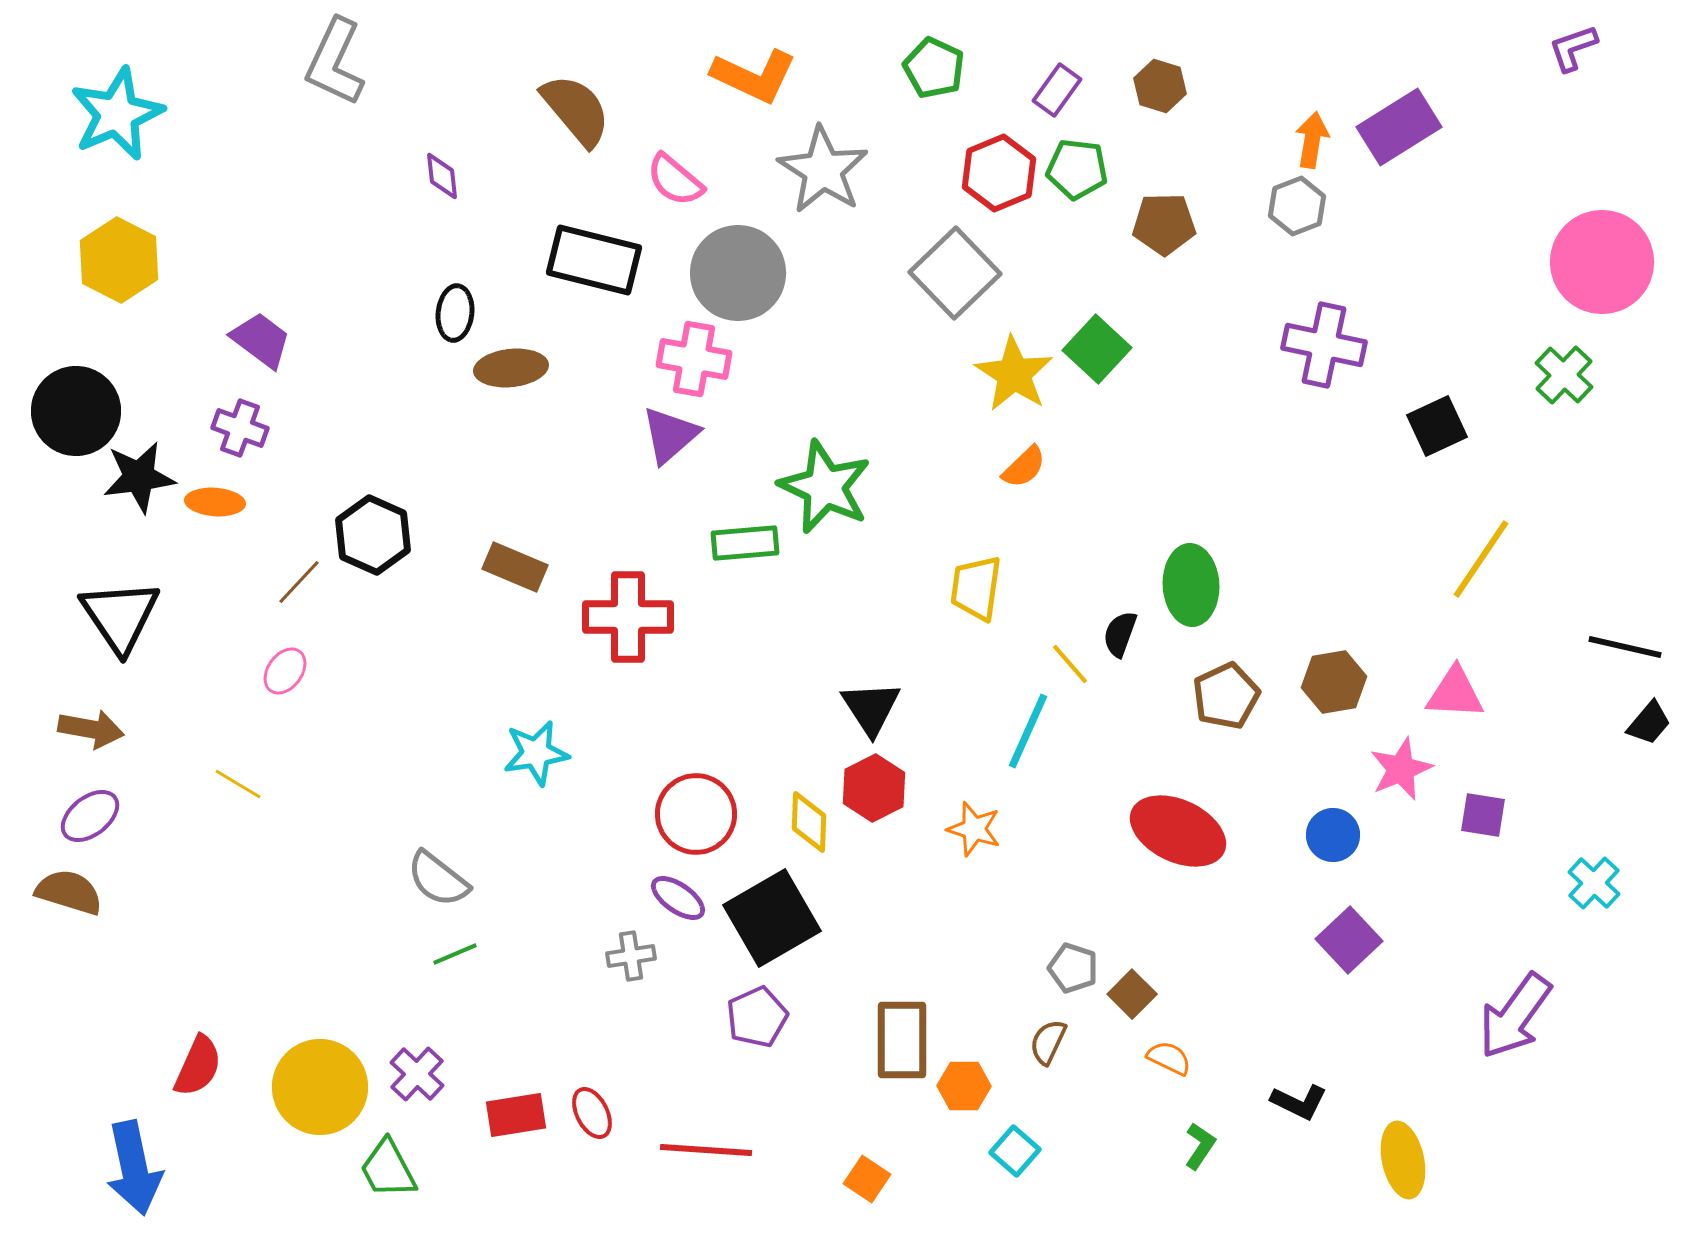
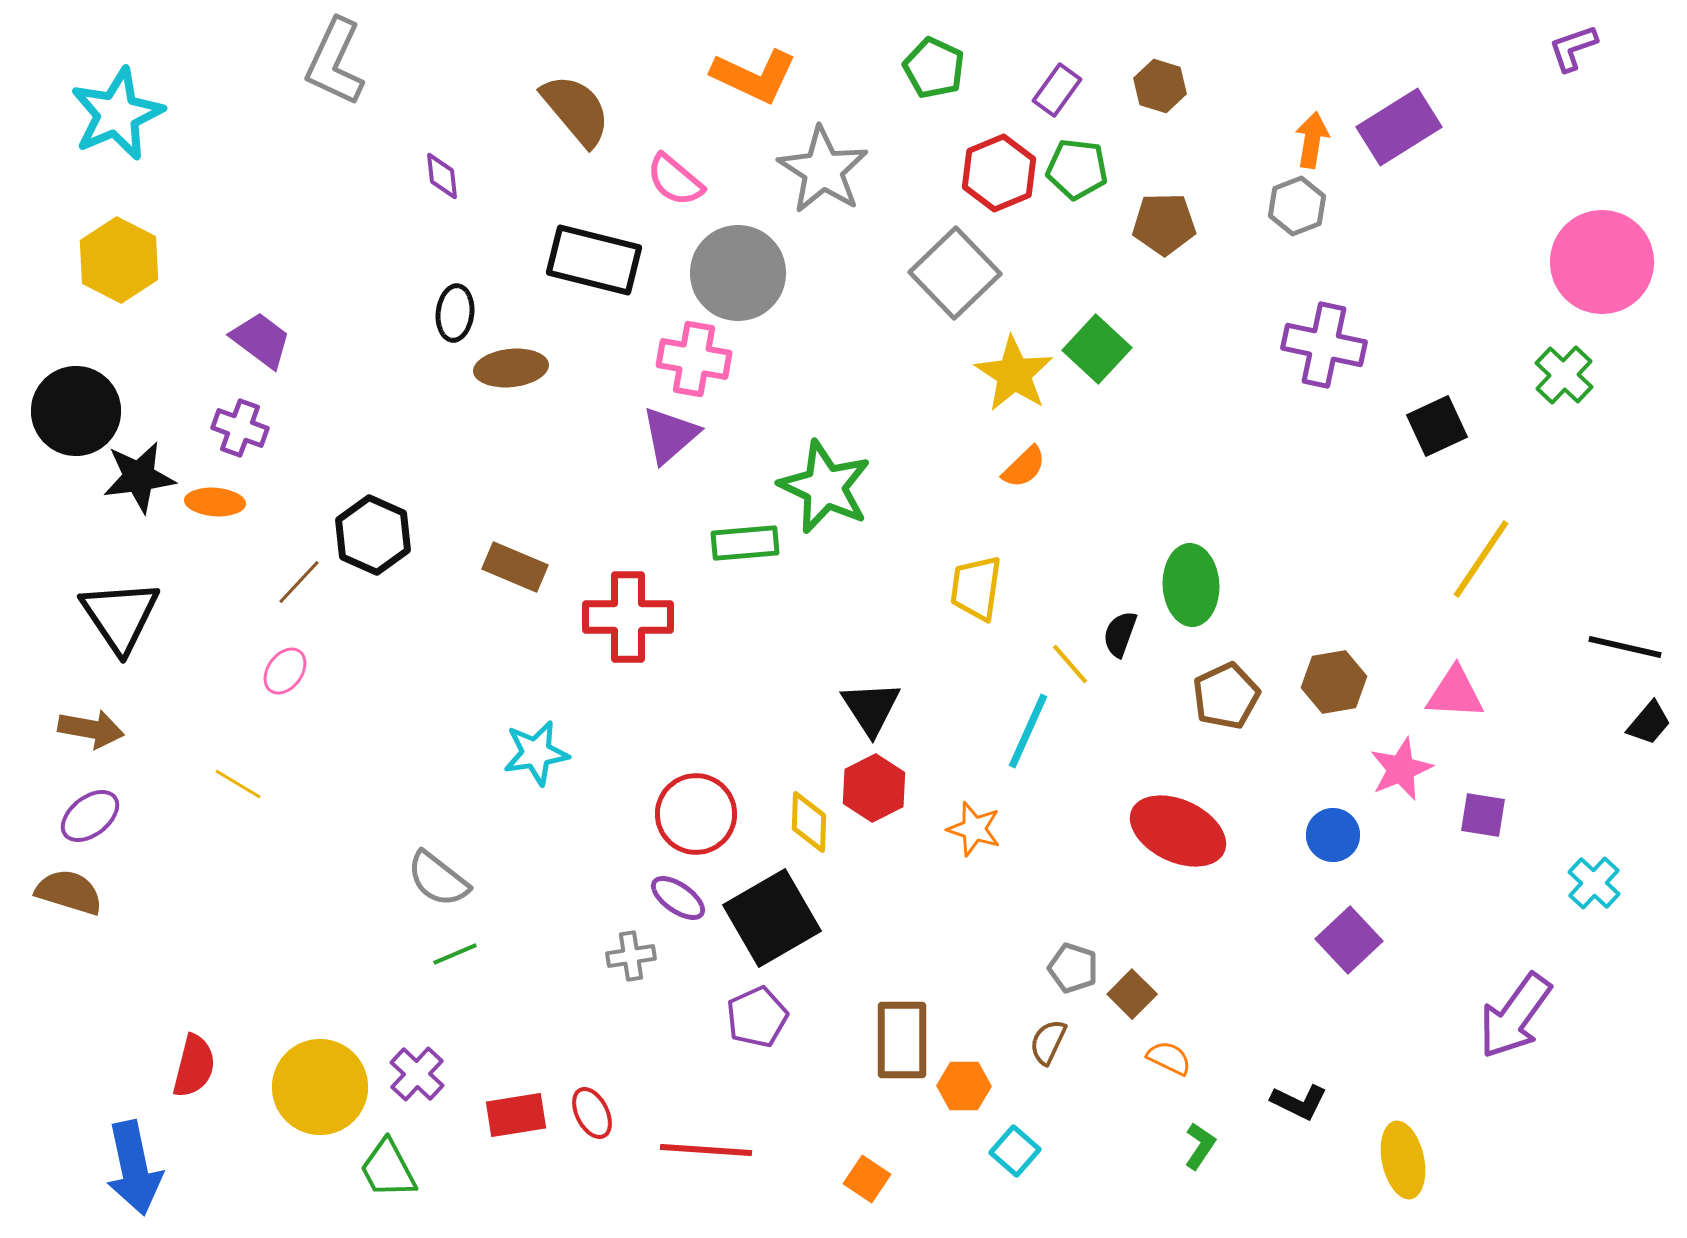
red semicircle at (198, 1066): moved 4 px left; rotated 10 degrees counterclockwise
